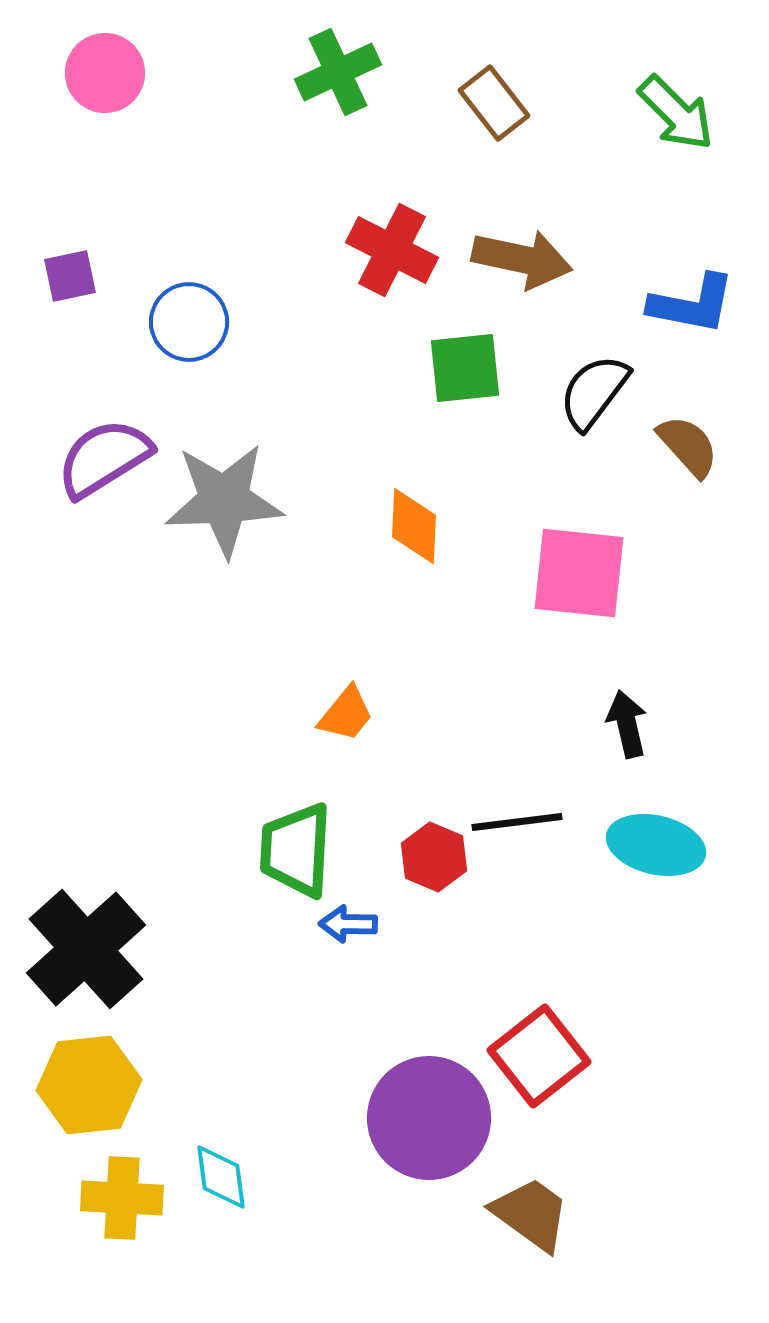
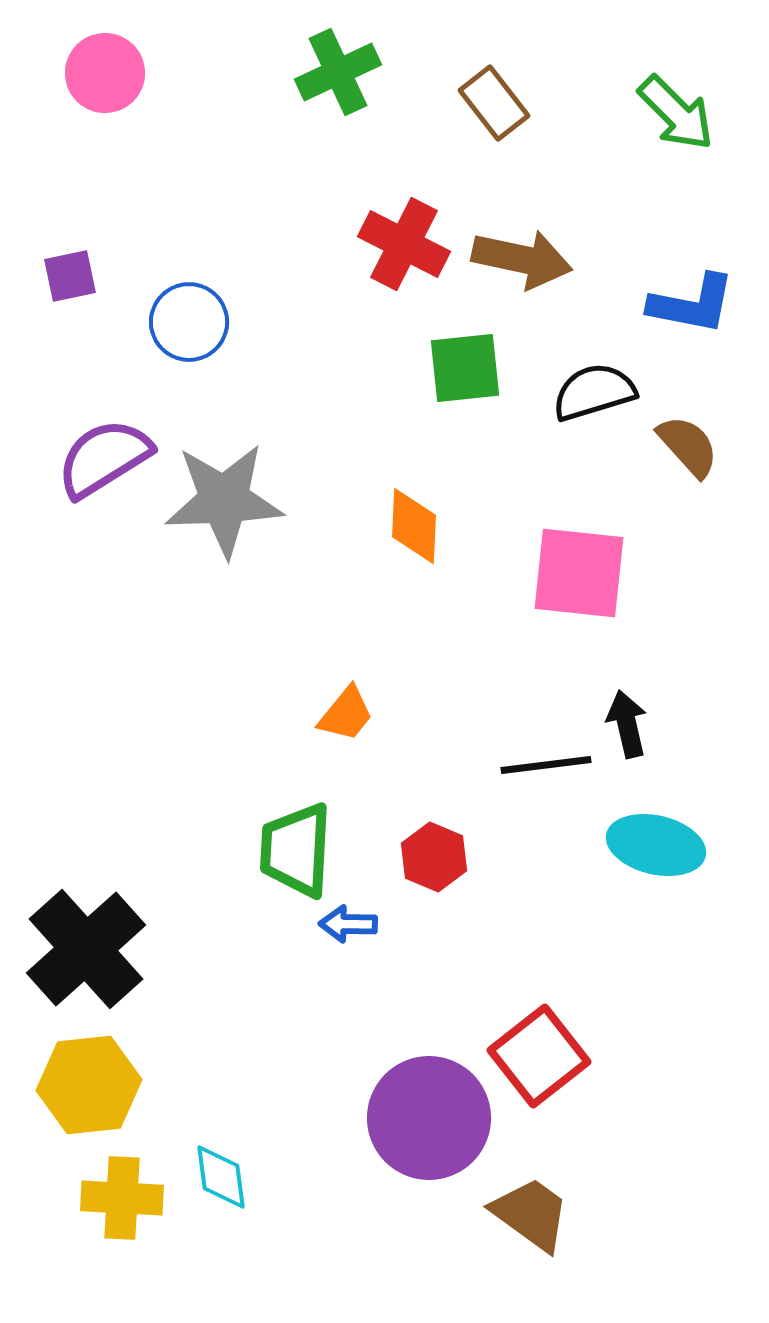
red cross: moved 12 px right, 6 px up
black semicircle: rotated 36 degrees clockwise
black line: moved 29 px right, 57 px up
